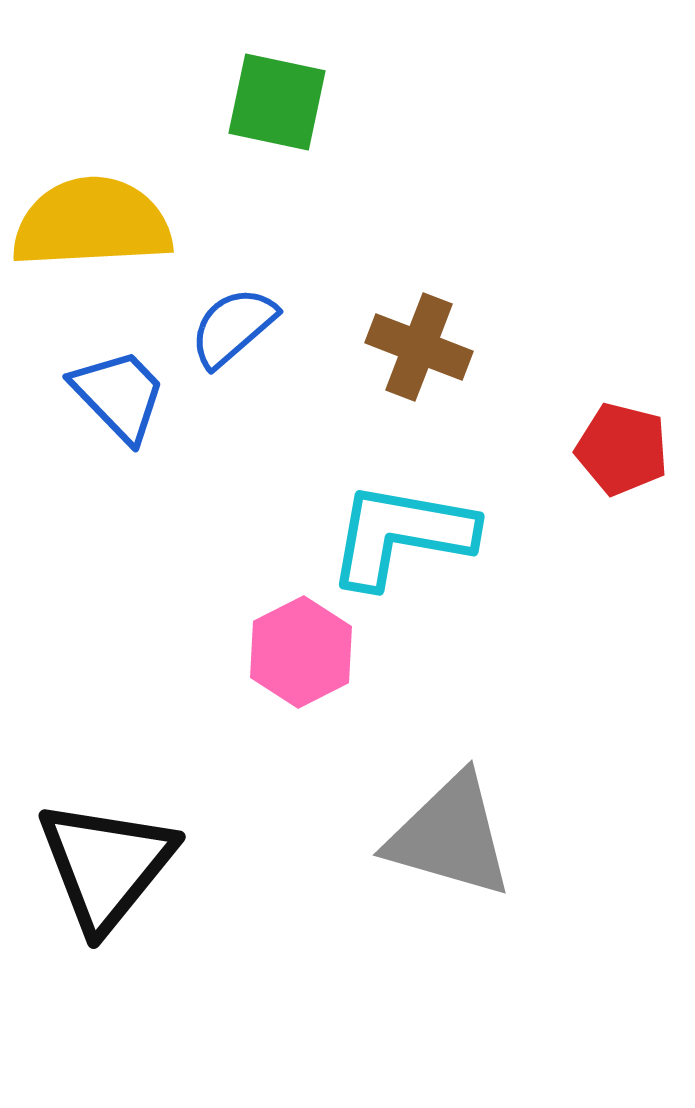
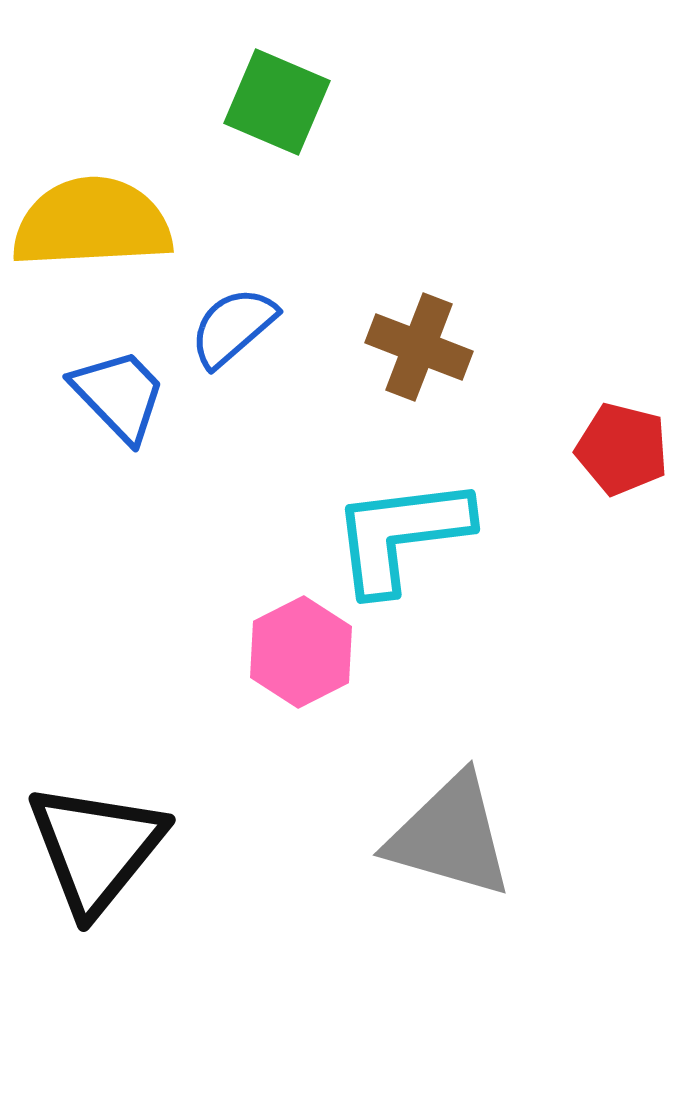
green square: rotated 11 degrees clockwise
cyan L-shape: rotated 17 degrees counterclockwise
black triangle: moved 10 px left, 17 px up
